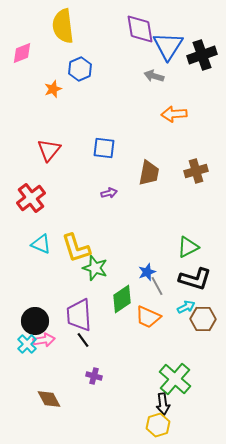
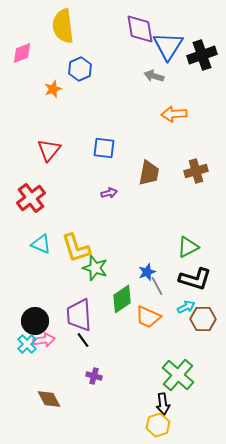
green cross: moved 3 px right, 4 px up
